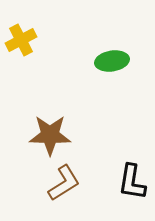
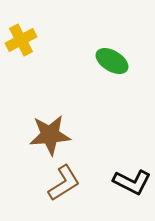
green ellipse: rotated 40 degrees clockwise
brown star: rotated 6 degrees counterclockwise
black L-shape: rotated 72 degrees counterclockwise
